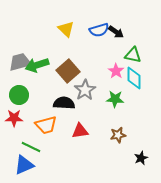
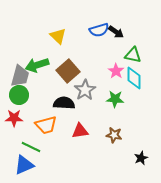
yellow triangle: moved 8 px left, 7 px down
gray trapezoid: moved 14 px down; rotated 120 degrees clockwise
brown star: moved 4 px left; rotated 21 degrees clockwise
